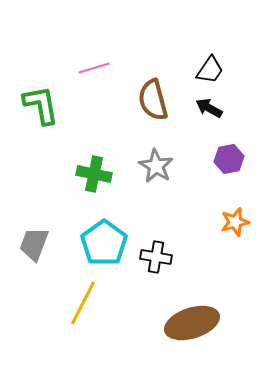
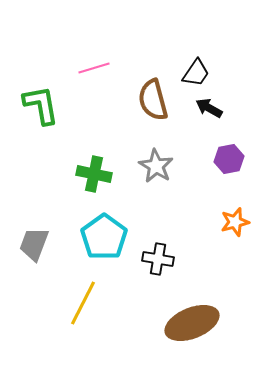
black trapezoid: moved 14 px left, 3 px down
cyan pentagon: moved 6 px up
black cross: moved 2 px right, 2 px down
brown ellipse: rotated 4 degrees counterclockwise
